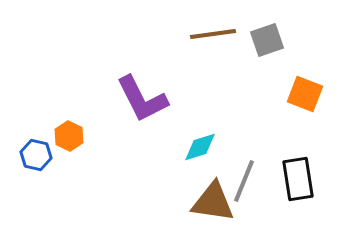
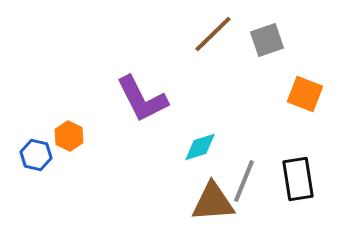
brown line: rotated 36 degrees counterclockwise
brown triangle: rotated 12 degrees counterclockwise
